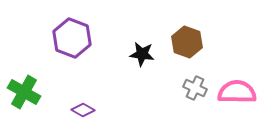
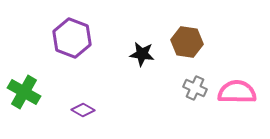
brown hexagon: rotated 12 degrees counterclockwise
